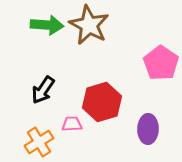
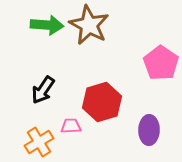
pink trapezoid: moved 1 px left, 2 px down
purple ellipse: moved 1 px right, 1 px down
